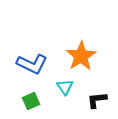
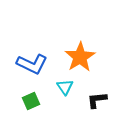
orange star: moved 1 px left, 1 px down
